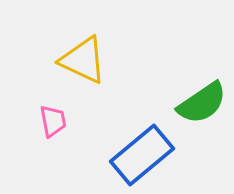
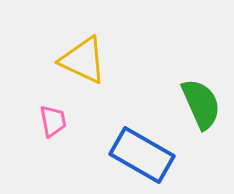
green semicircle: moved 1 px left, 1 px down; rotated 80 degrees counterclockwise
blue rectangle: rotated 70 degrees clockwise
